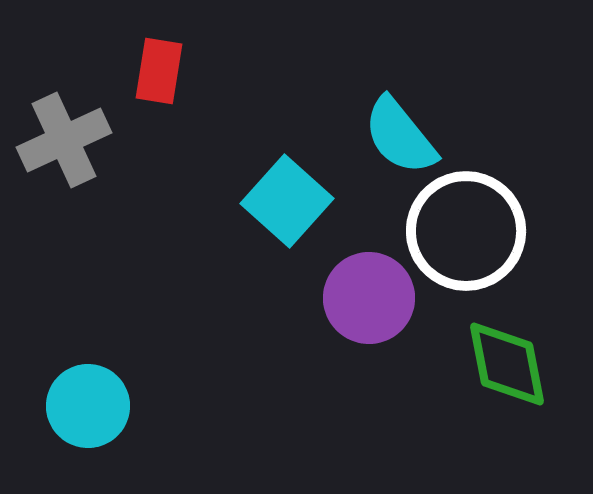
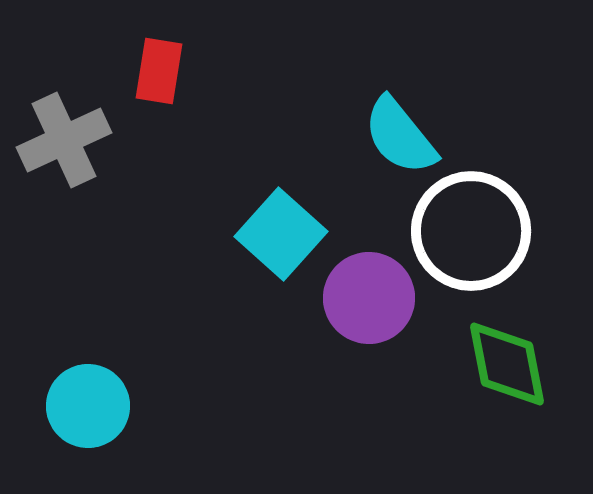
cyan square: moved 6 px left, 33 px down
white circle: moved 5 px right
